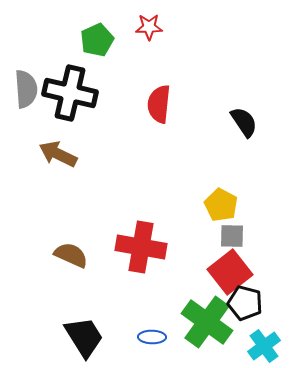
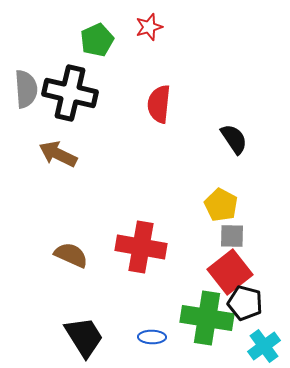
red star: rotated 16 degrees counterclockwise
black semicircle: moved 10 px left, 17 px down
green cross: moved 4 px up; rotated 27 degrees counterclockwise
